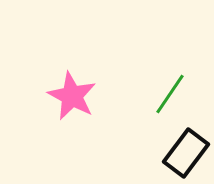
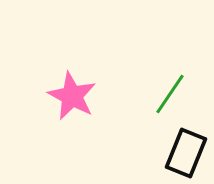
black rectangle: rotated 15 degrees counterclockwise
